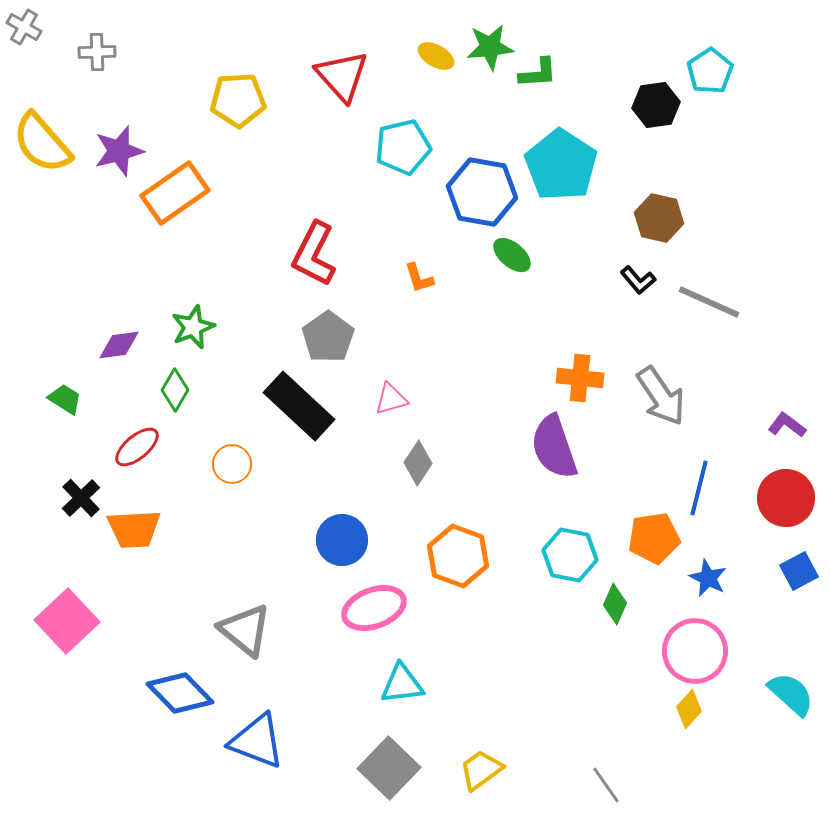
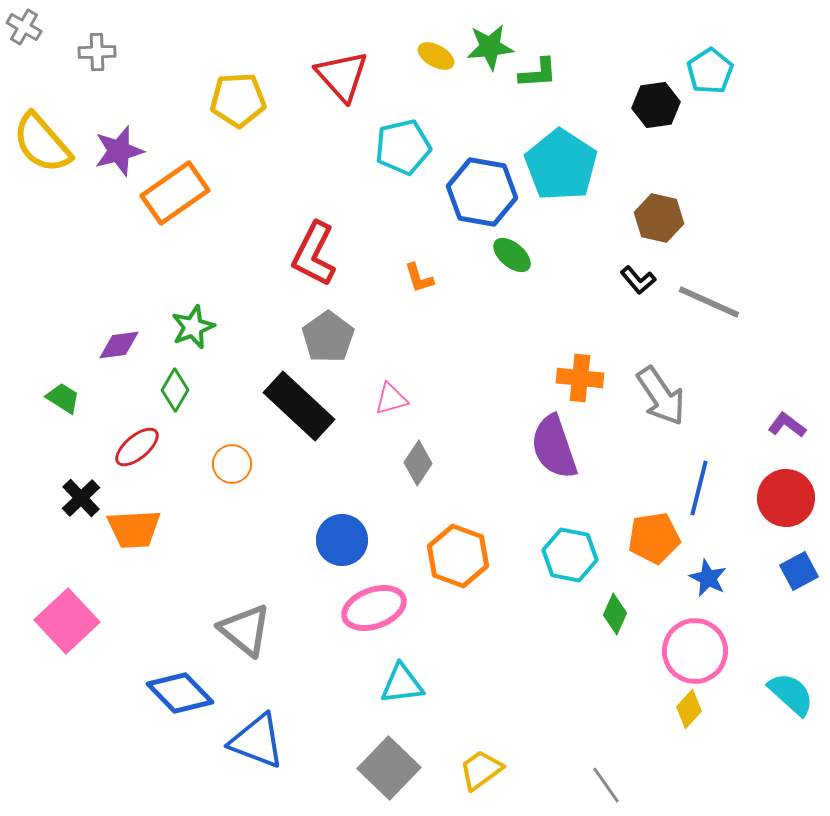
green trapezoid at (65, 399): moved 2 px left, 1 px up
green diamond at (615, 604): moved 10 px down
